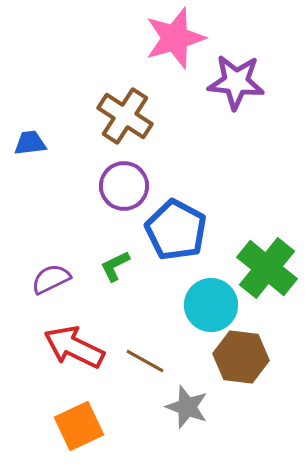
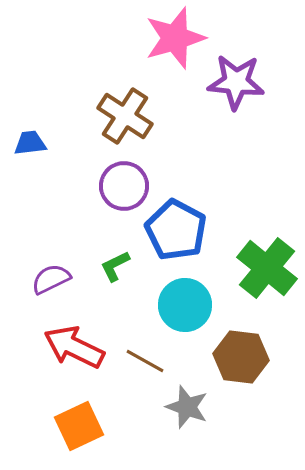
cyan circle: moved 26 px left
